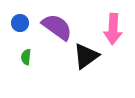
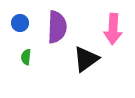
purple semicircle: rotated 56 degrees clockwise
black triangle: moved 3 px down
